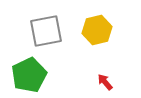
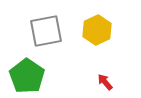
yellow hexagon: rotated 12 degrees counterclockwise
green pentagon: moved 2 px left, 1 px down; rotated 12 degrees counterclockwise
